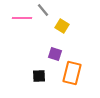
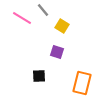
pink line: rotated 30 degrees clockwise
purple square: moved 2 px right, 2 px up
orange rectangle: moved 10 px right, 10 px down
